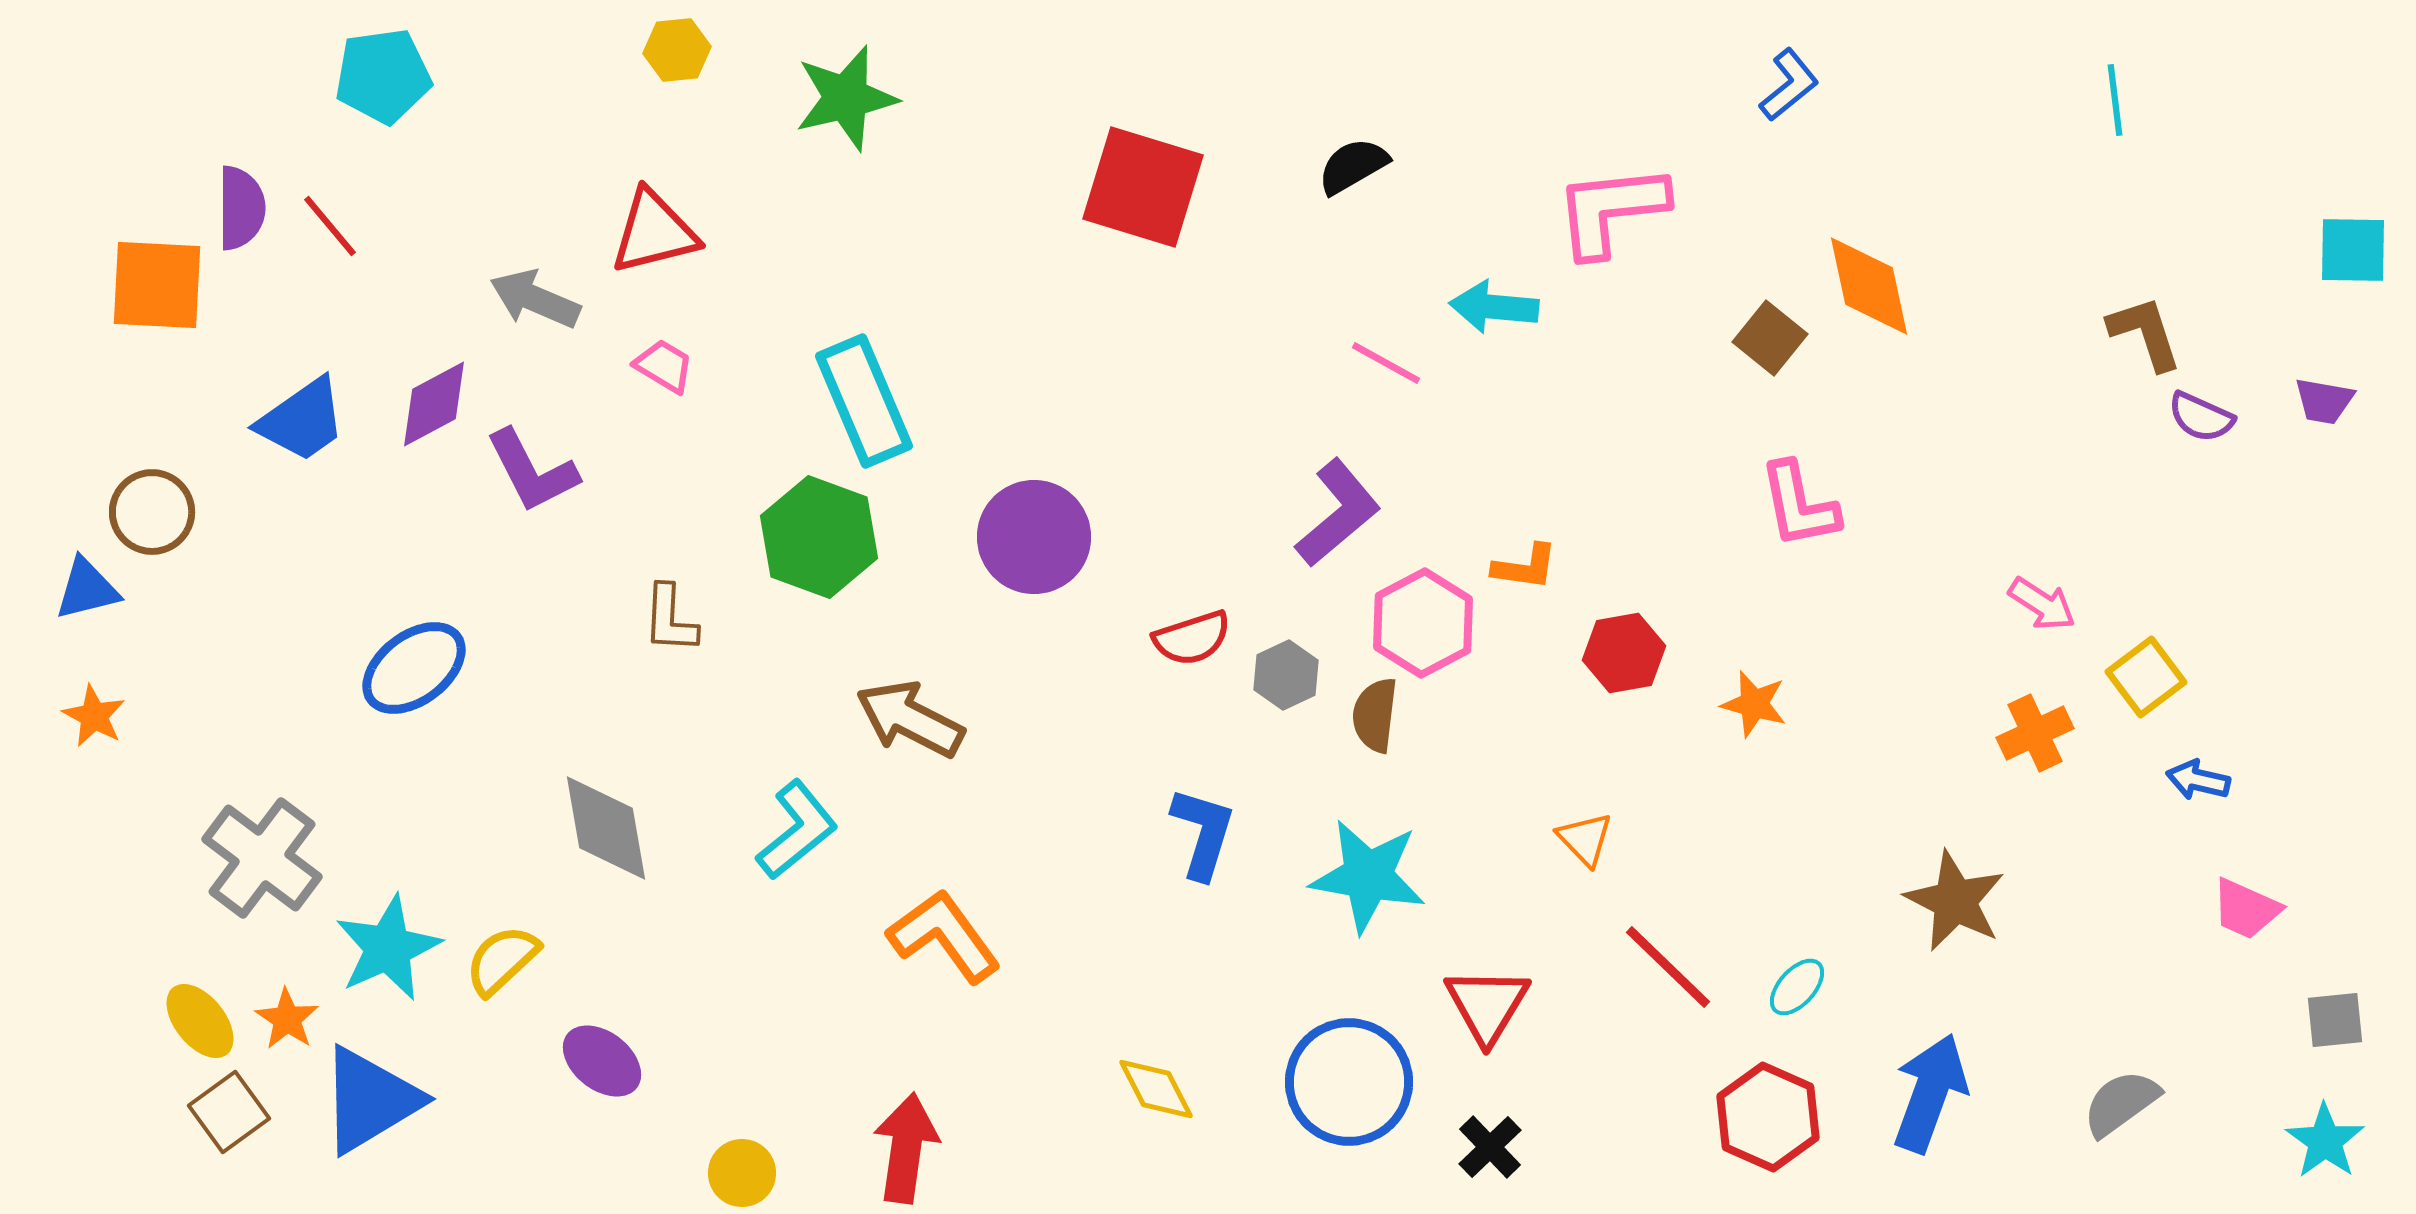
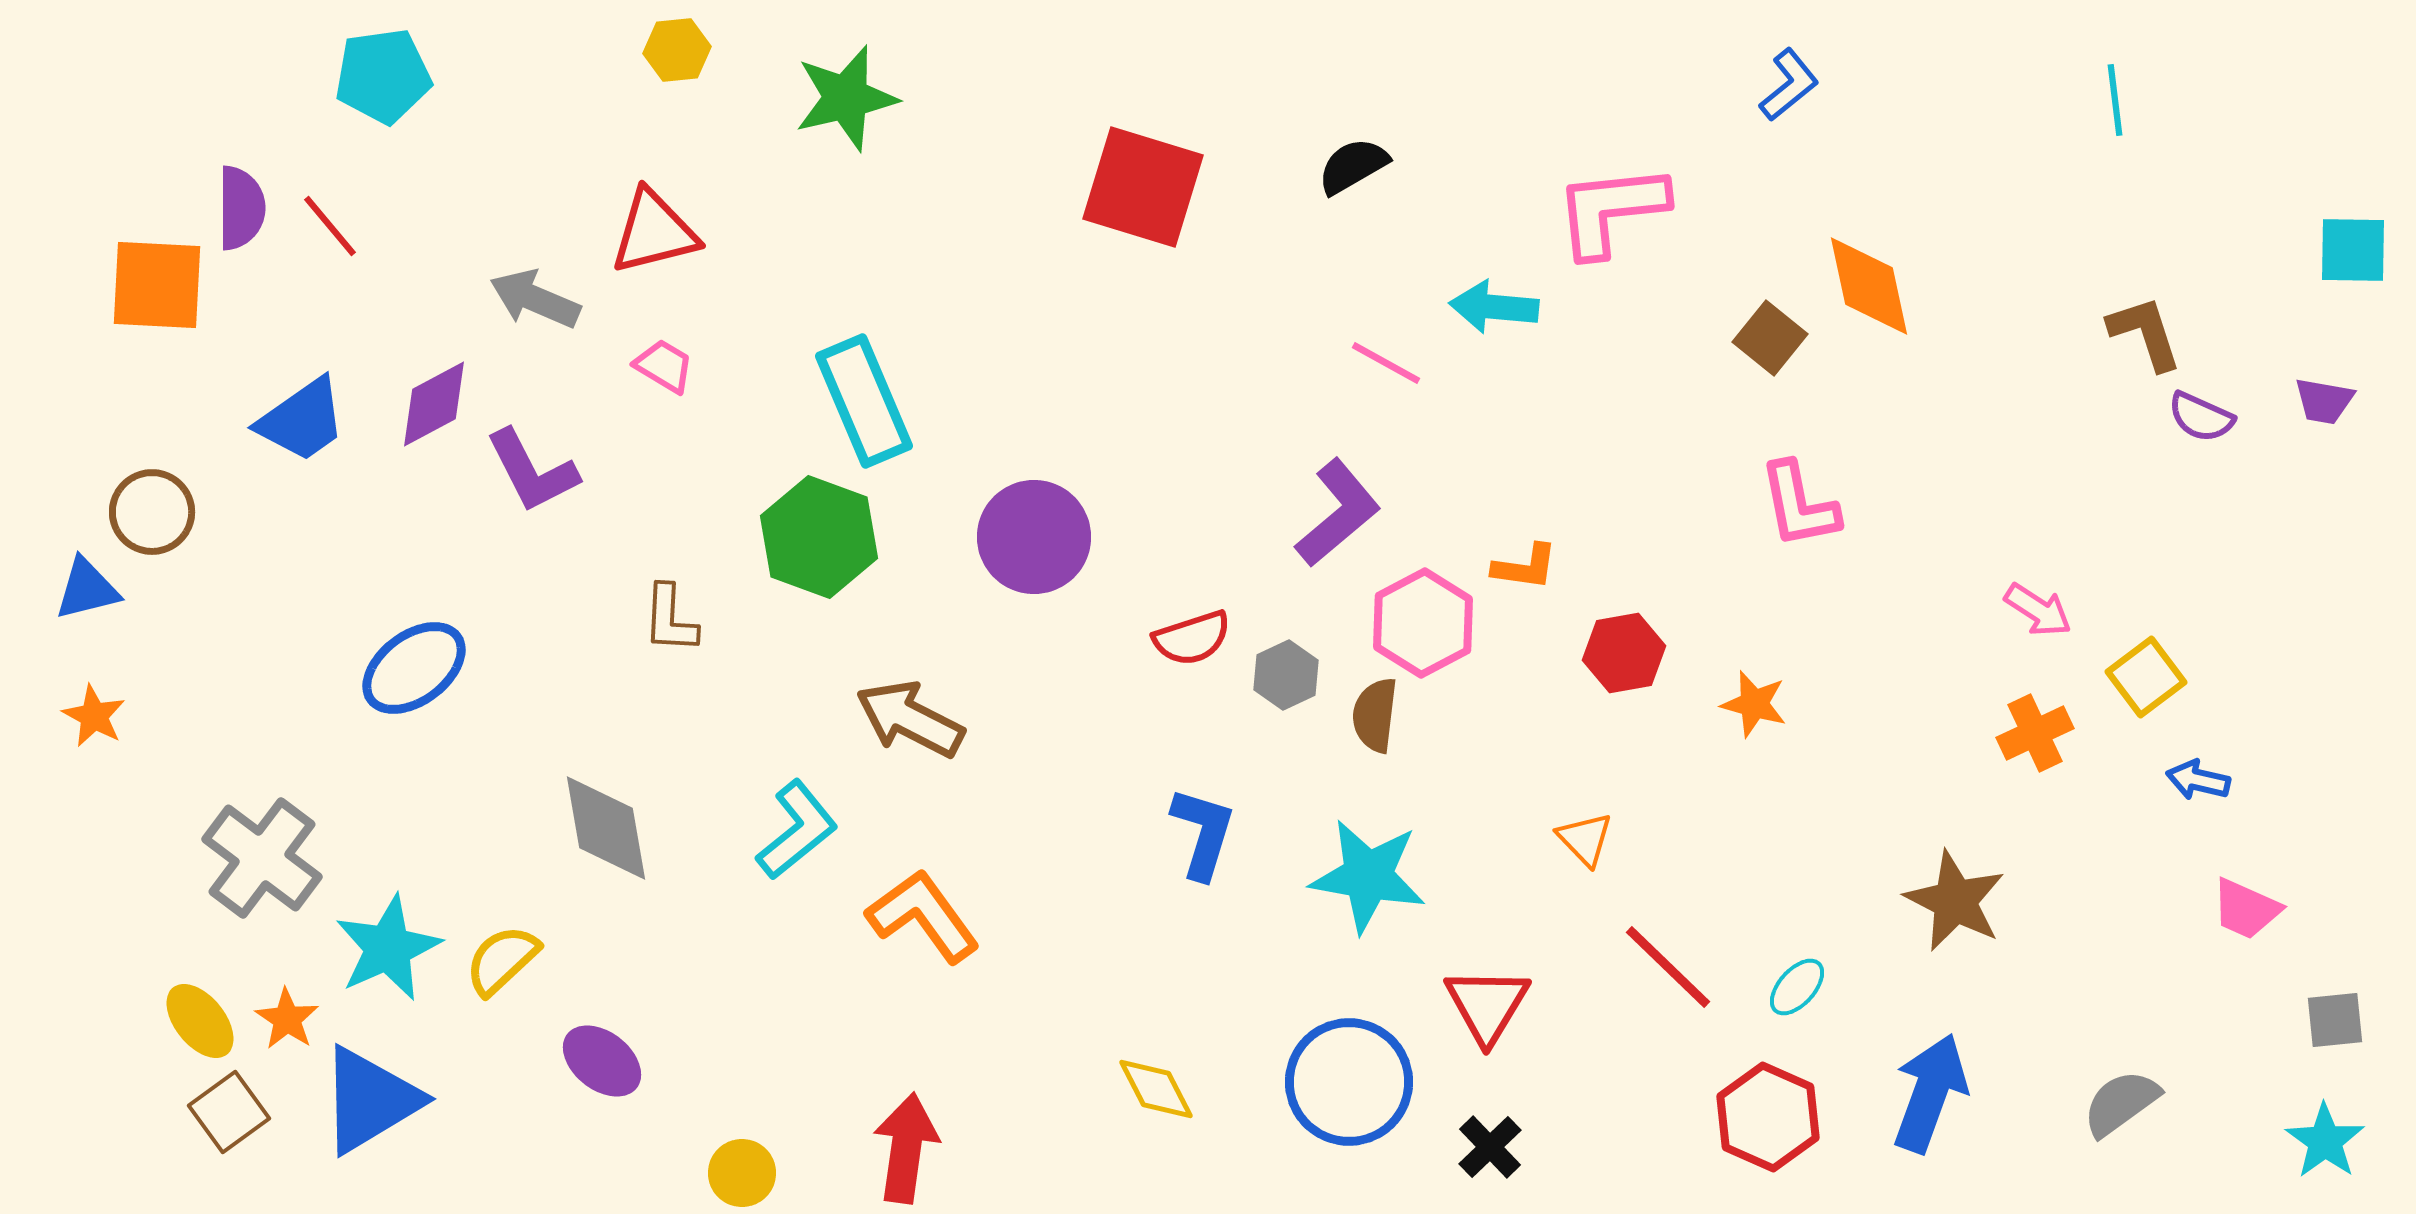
pink arrow at (2042, 604): moved 4 px left, 6 px down
orange L-shape at (944, 936): moved 21 px left, 20 px up
